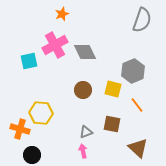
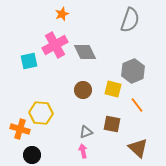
gray semicircle: moved 12 px left
